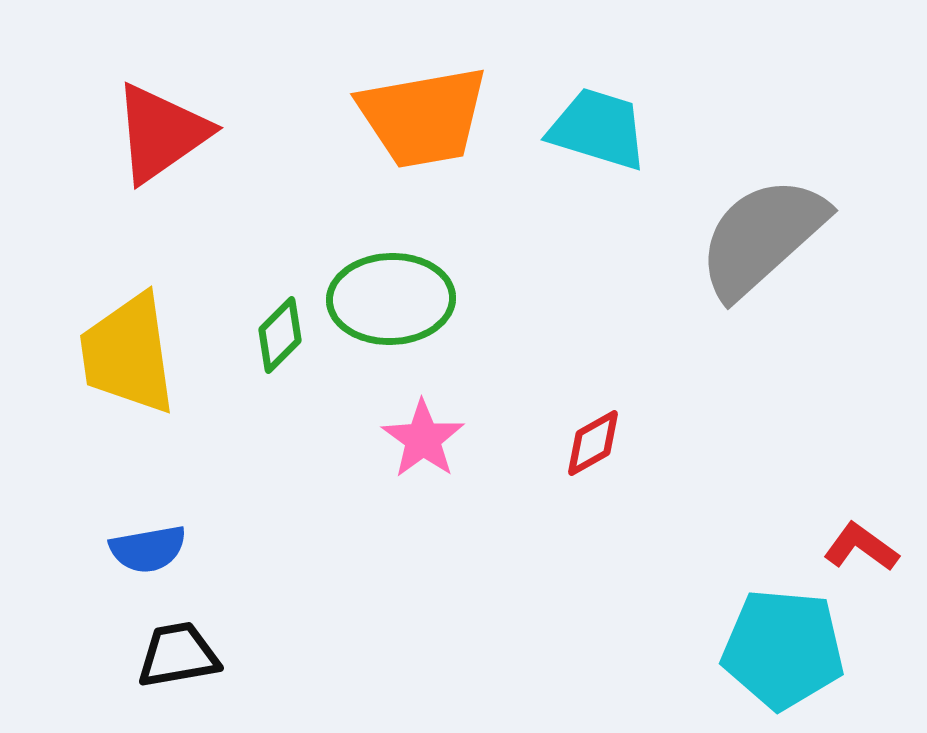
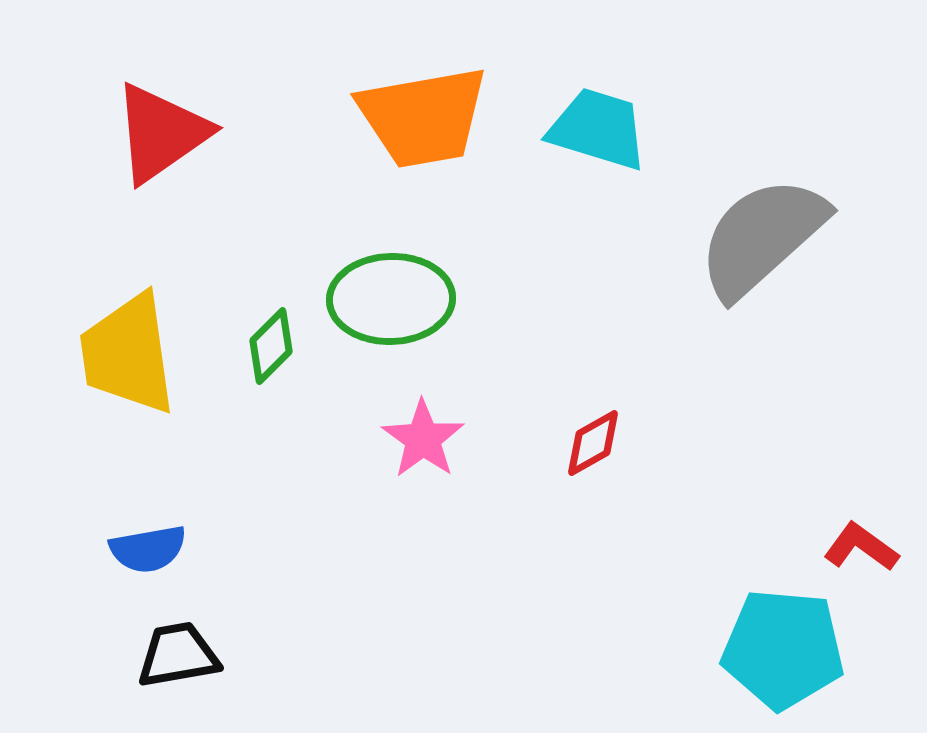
green diamond: moved 9 px left, 11 px down
